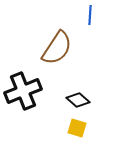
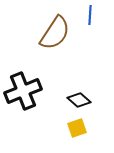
brown semicircle: moved 2 px left, 15 px up
black diamond: moved 1 px right
yellow square: rotated 36 degrees counterclockwise
